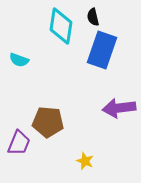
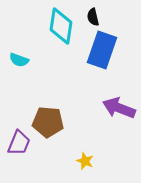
purple arrow: rotated 28 degrees clockwise
